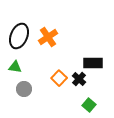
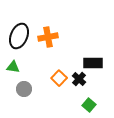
orange cross: rotated 24 degrees clockwise
green triangle: moved 2 px left
